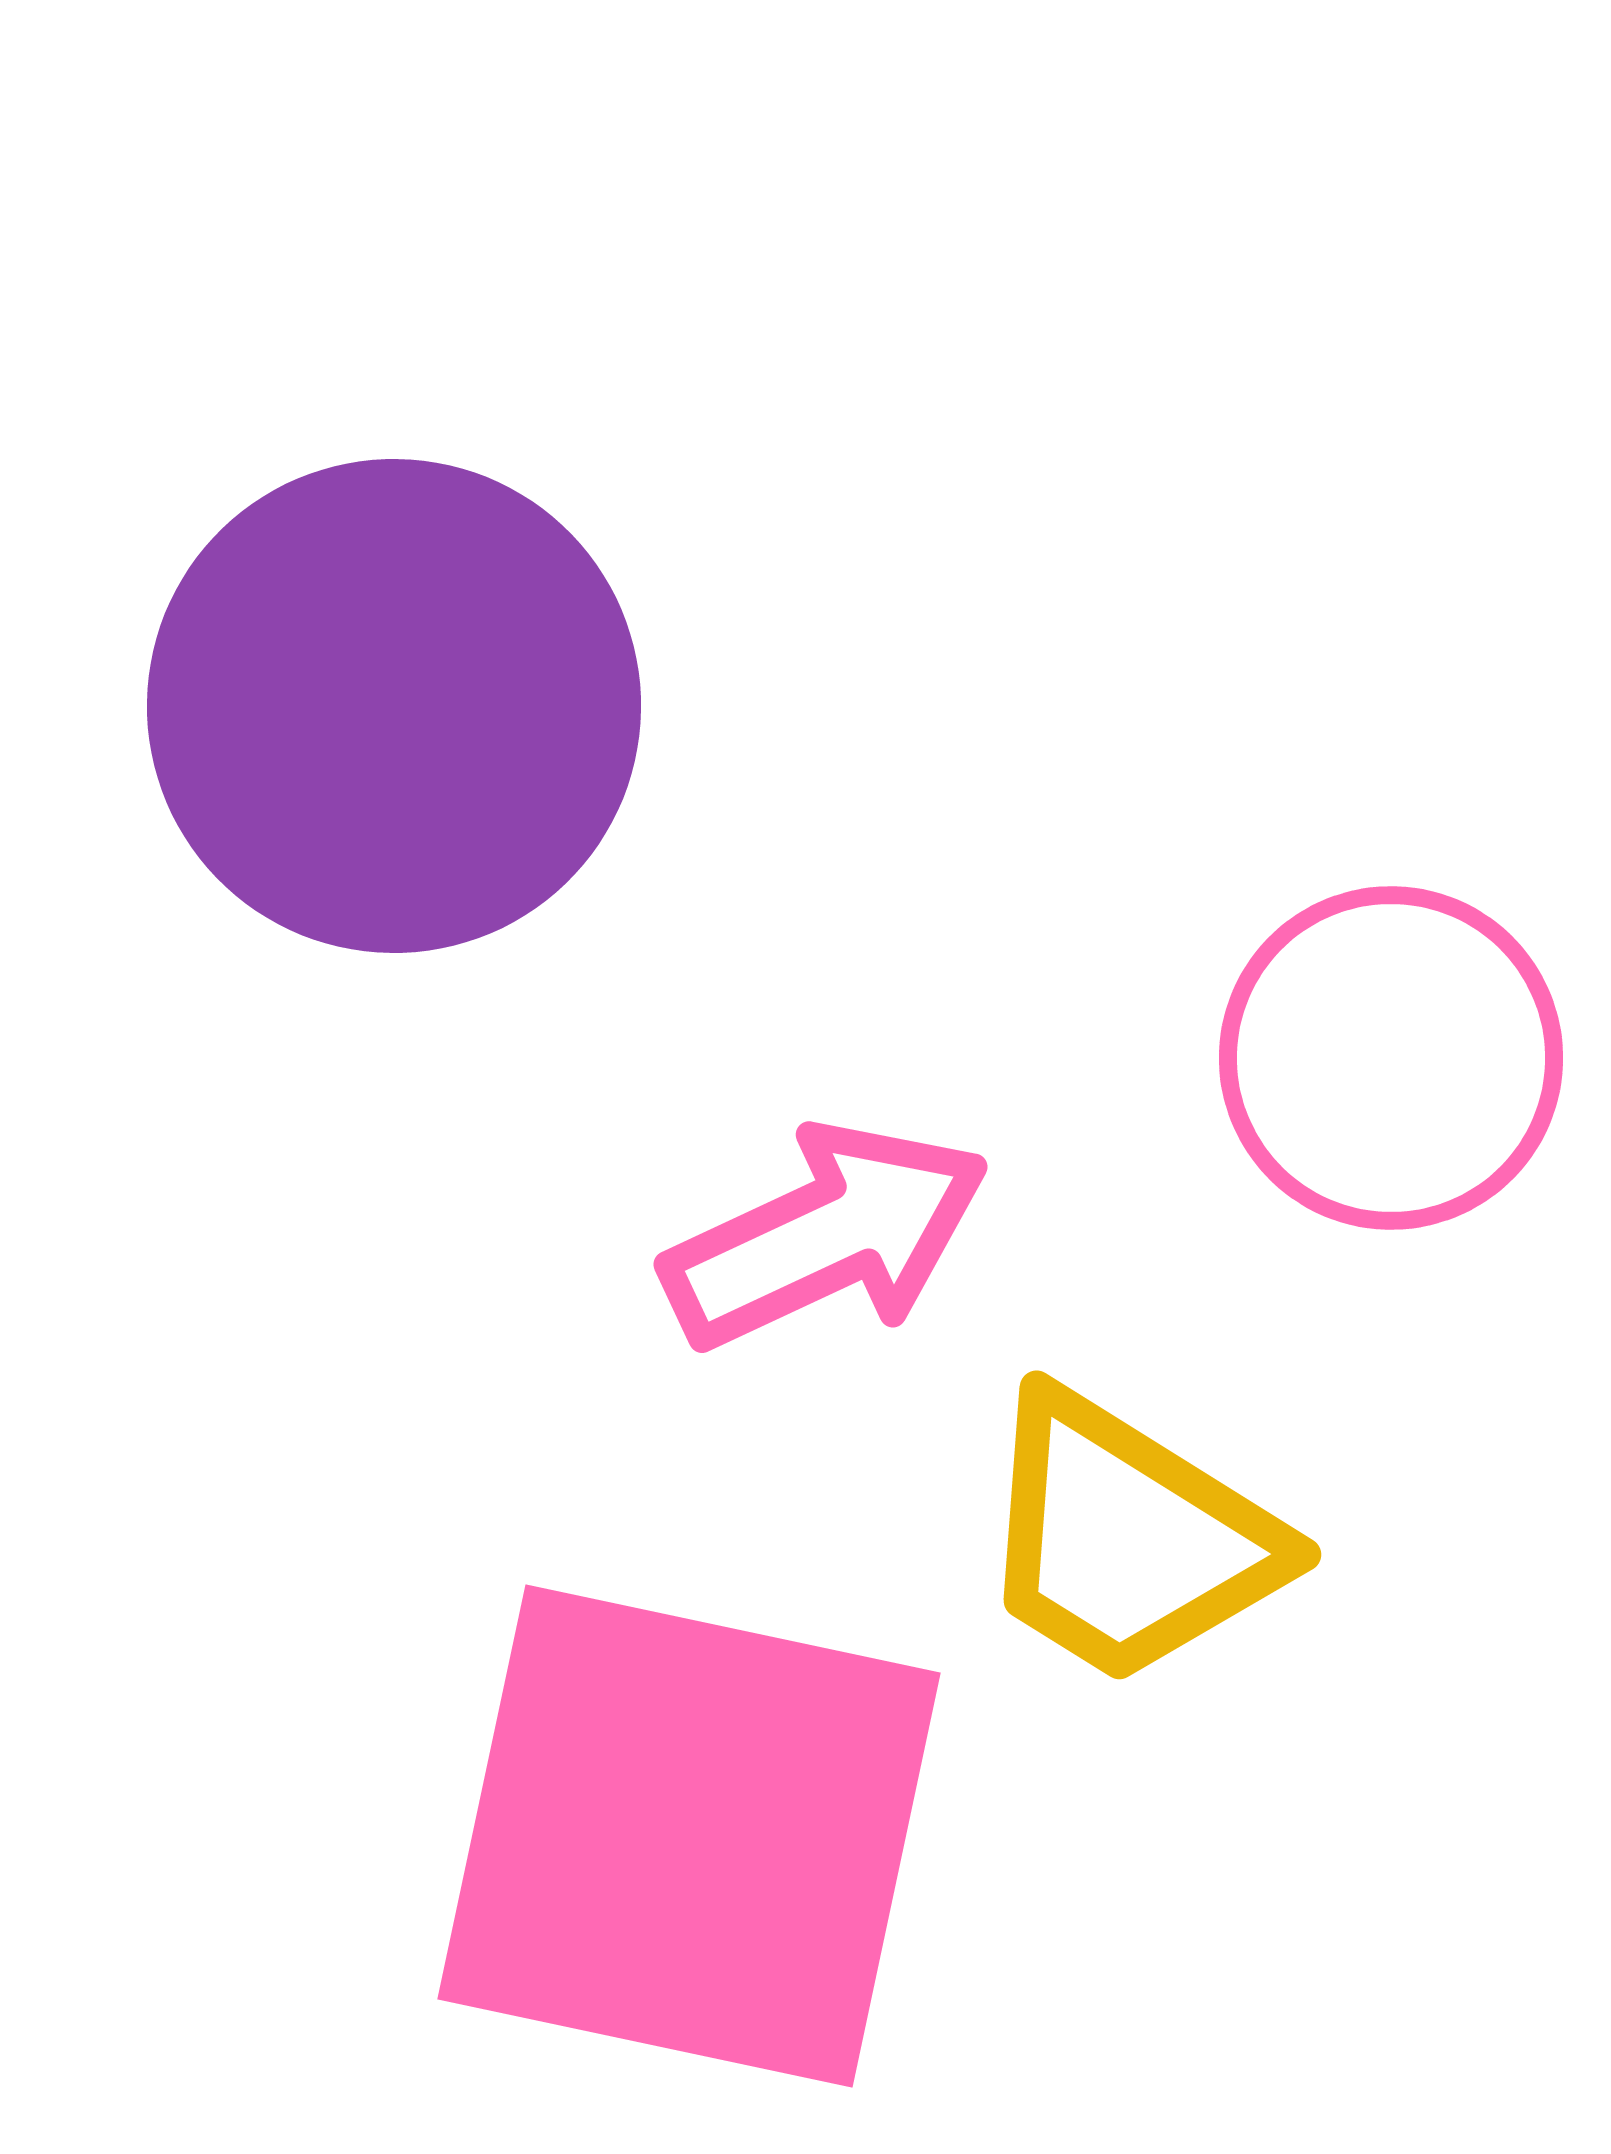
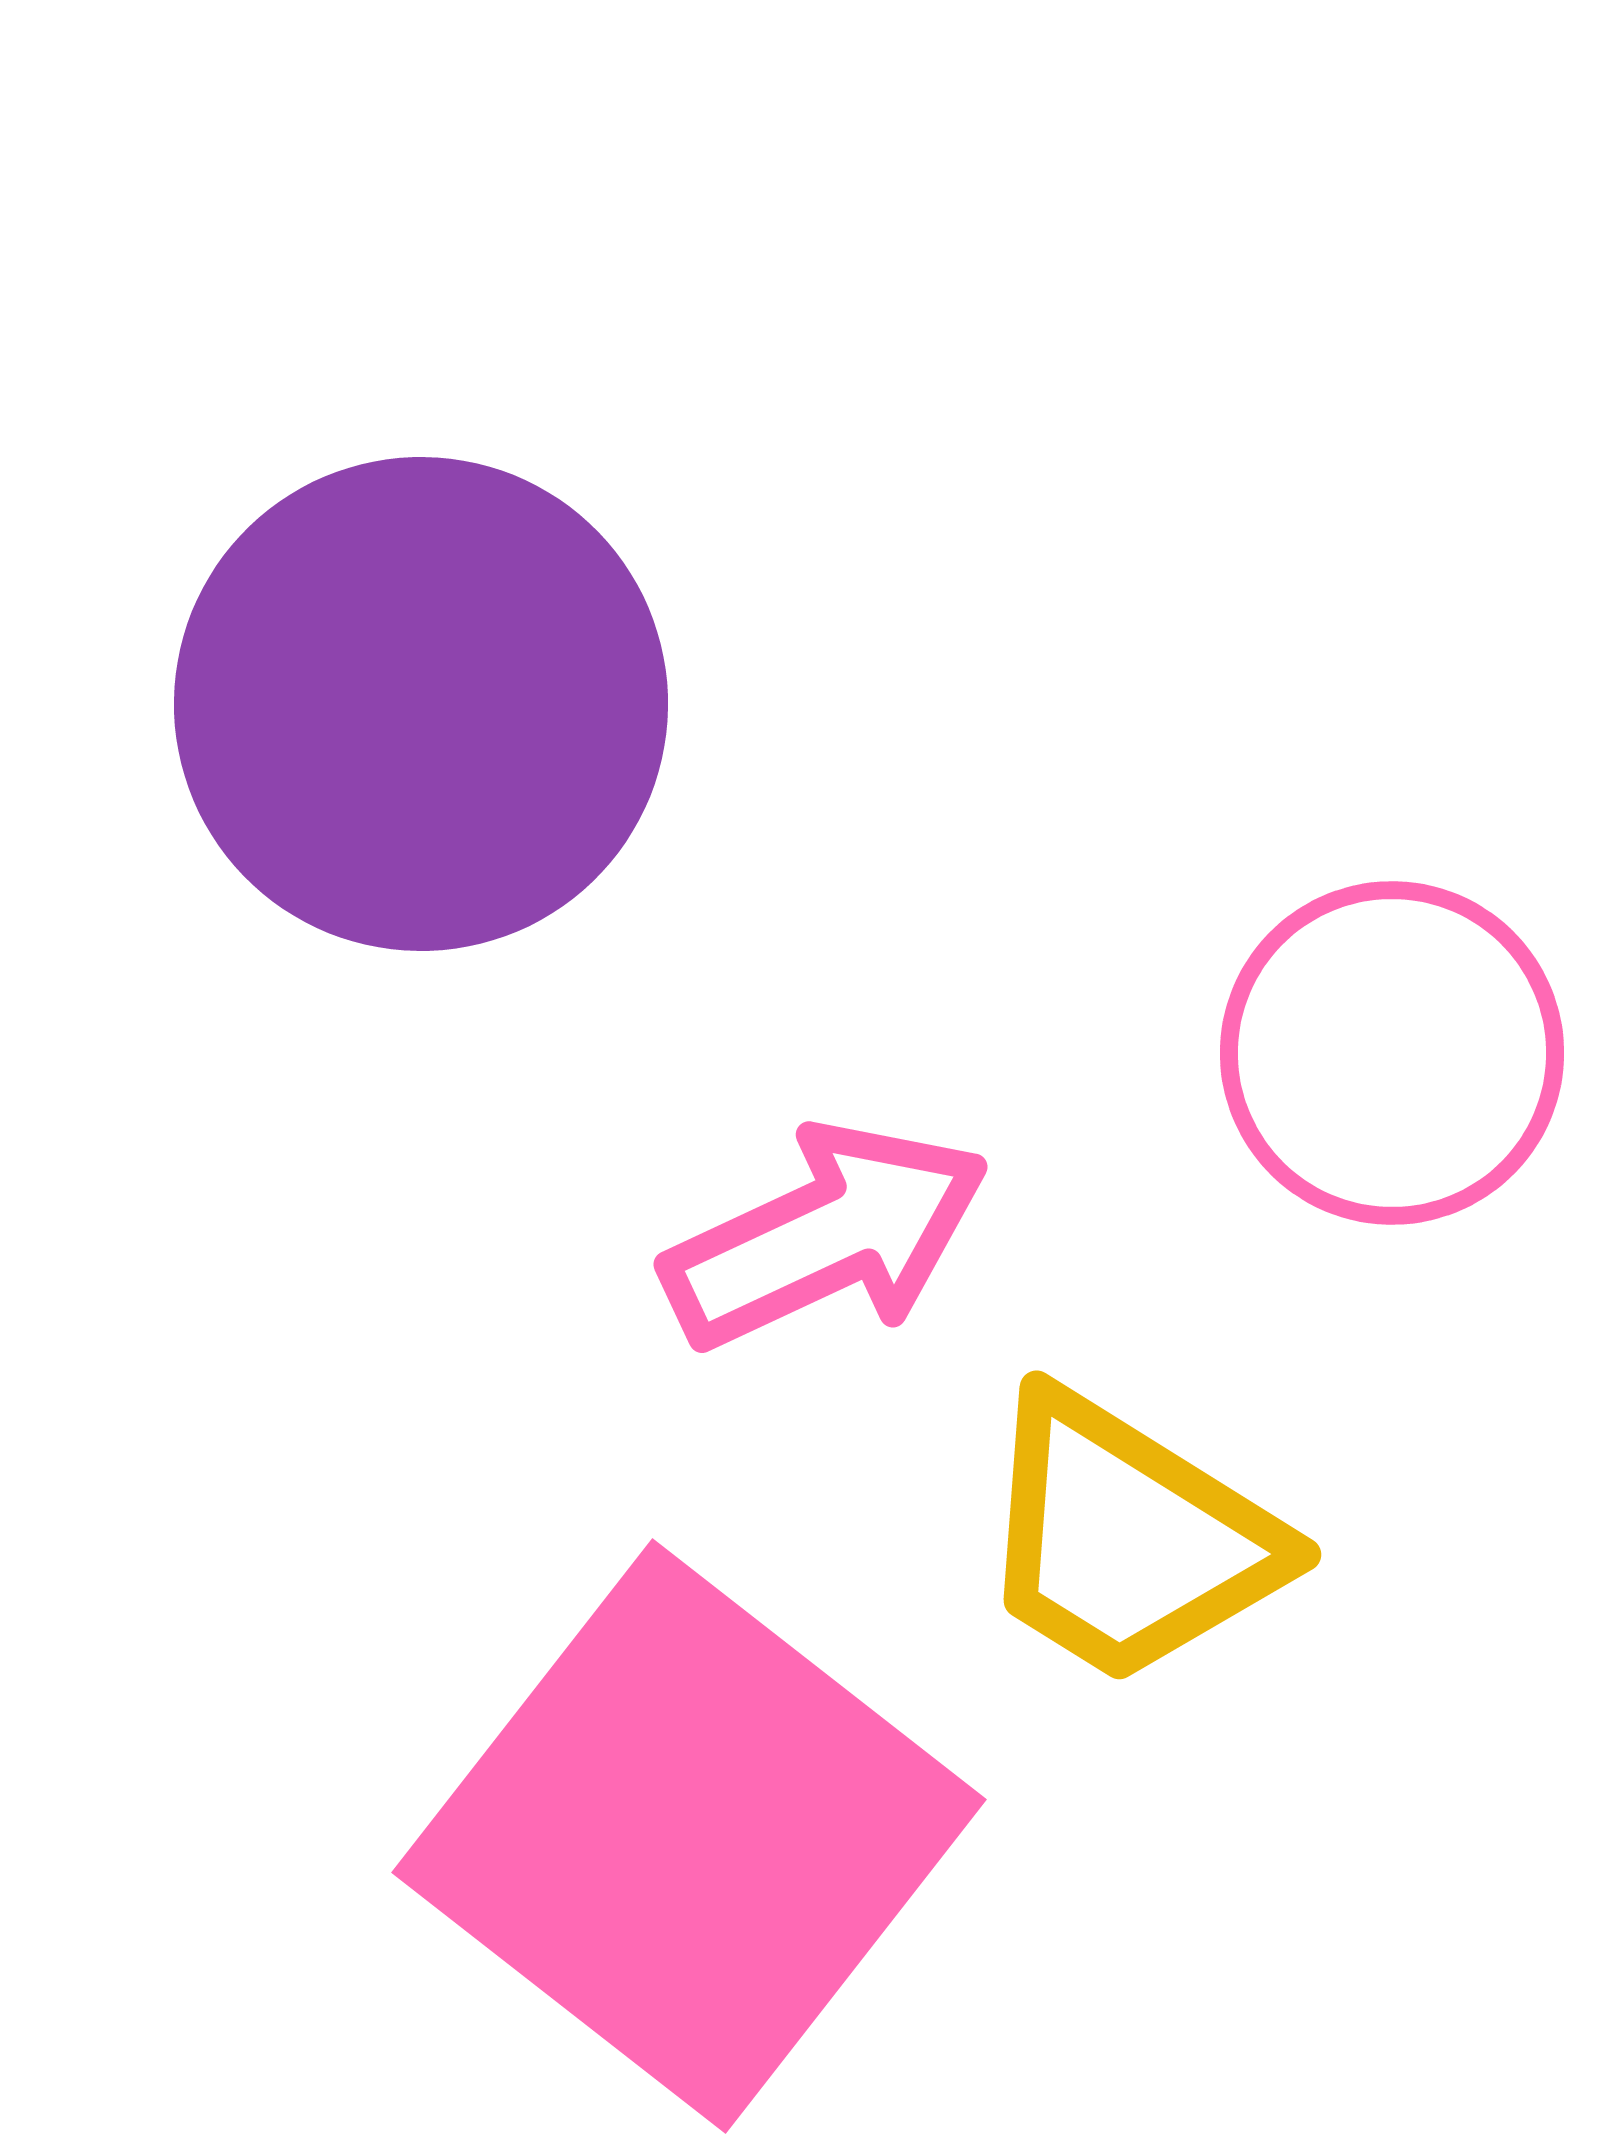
purple circle: moved 27 px right, 2 px up
pink circle: moved 1 px right, 5 px up
pink square: rotated 26 degrees clockwise
